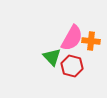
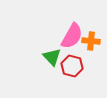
pink semicircle: moved 2 px up
